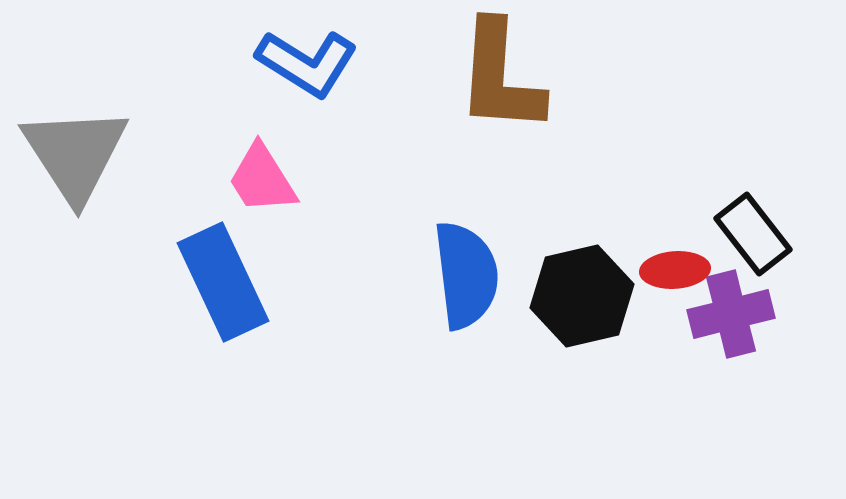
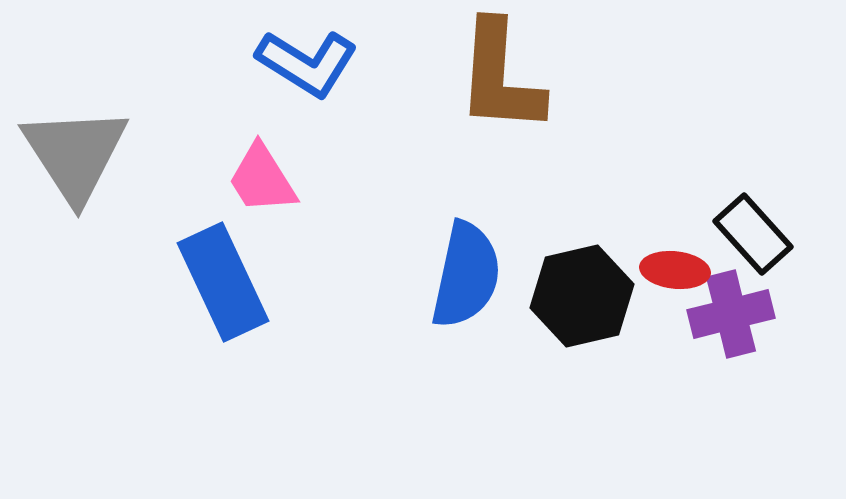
black rectangle: rotated 4 degrees counterclockwise
red ellipse: rotated 10 degrees clockwise
blue semicircle: rotated 19 degrees clockwise
